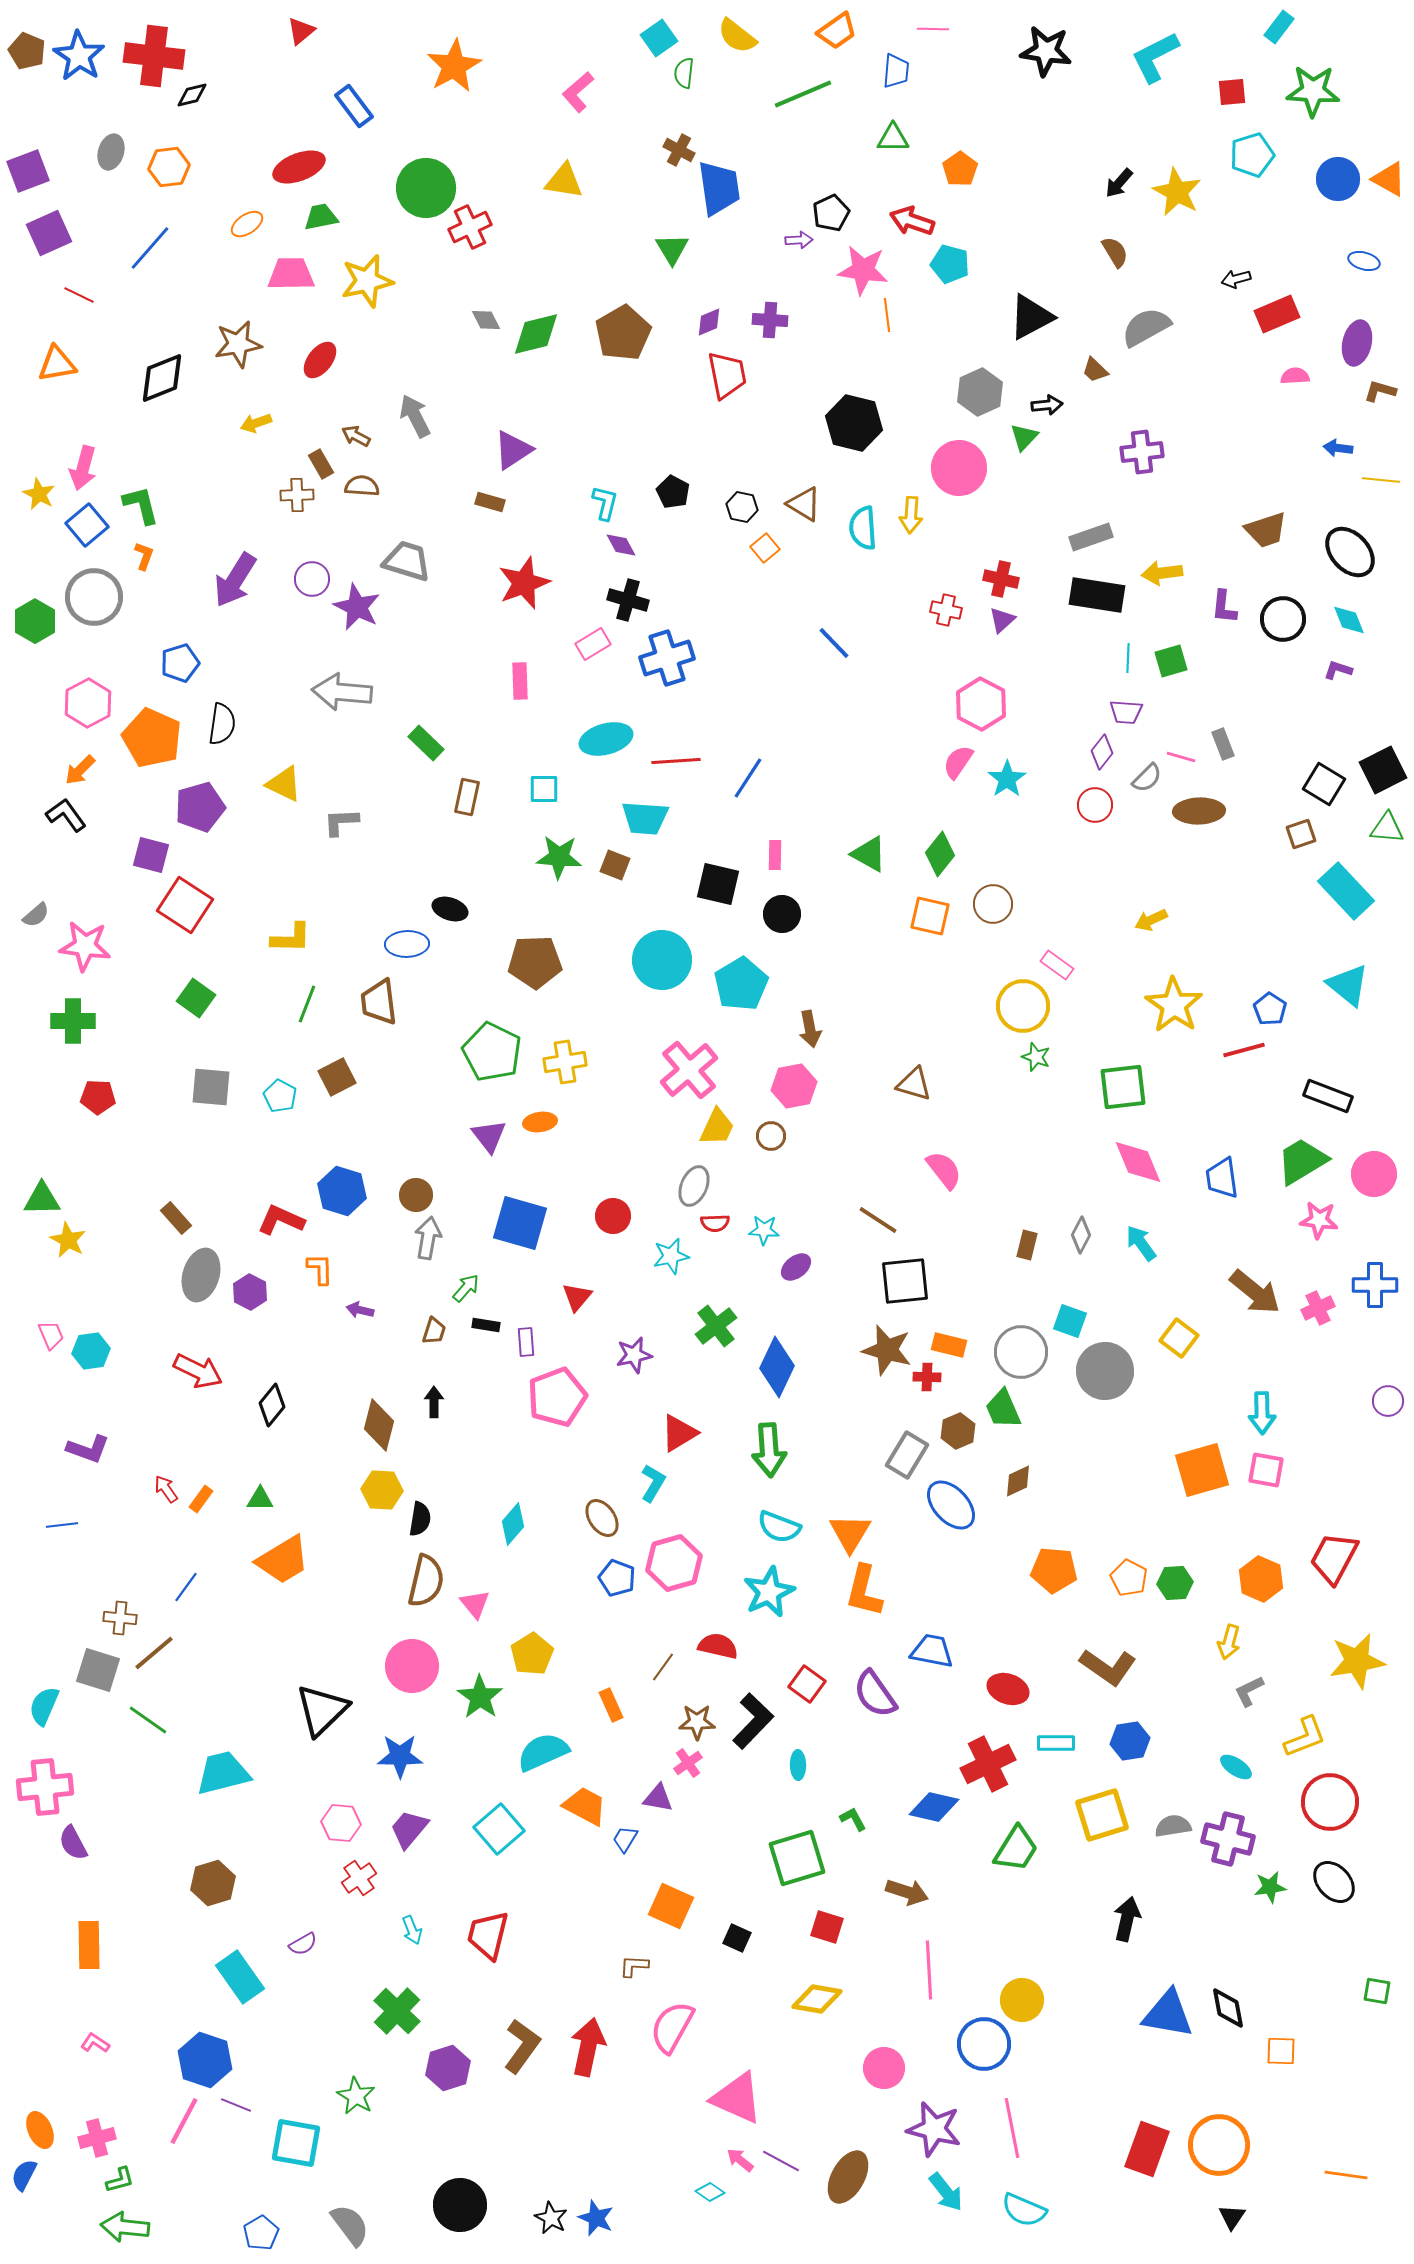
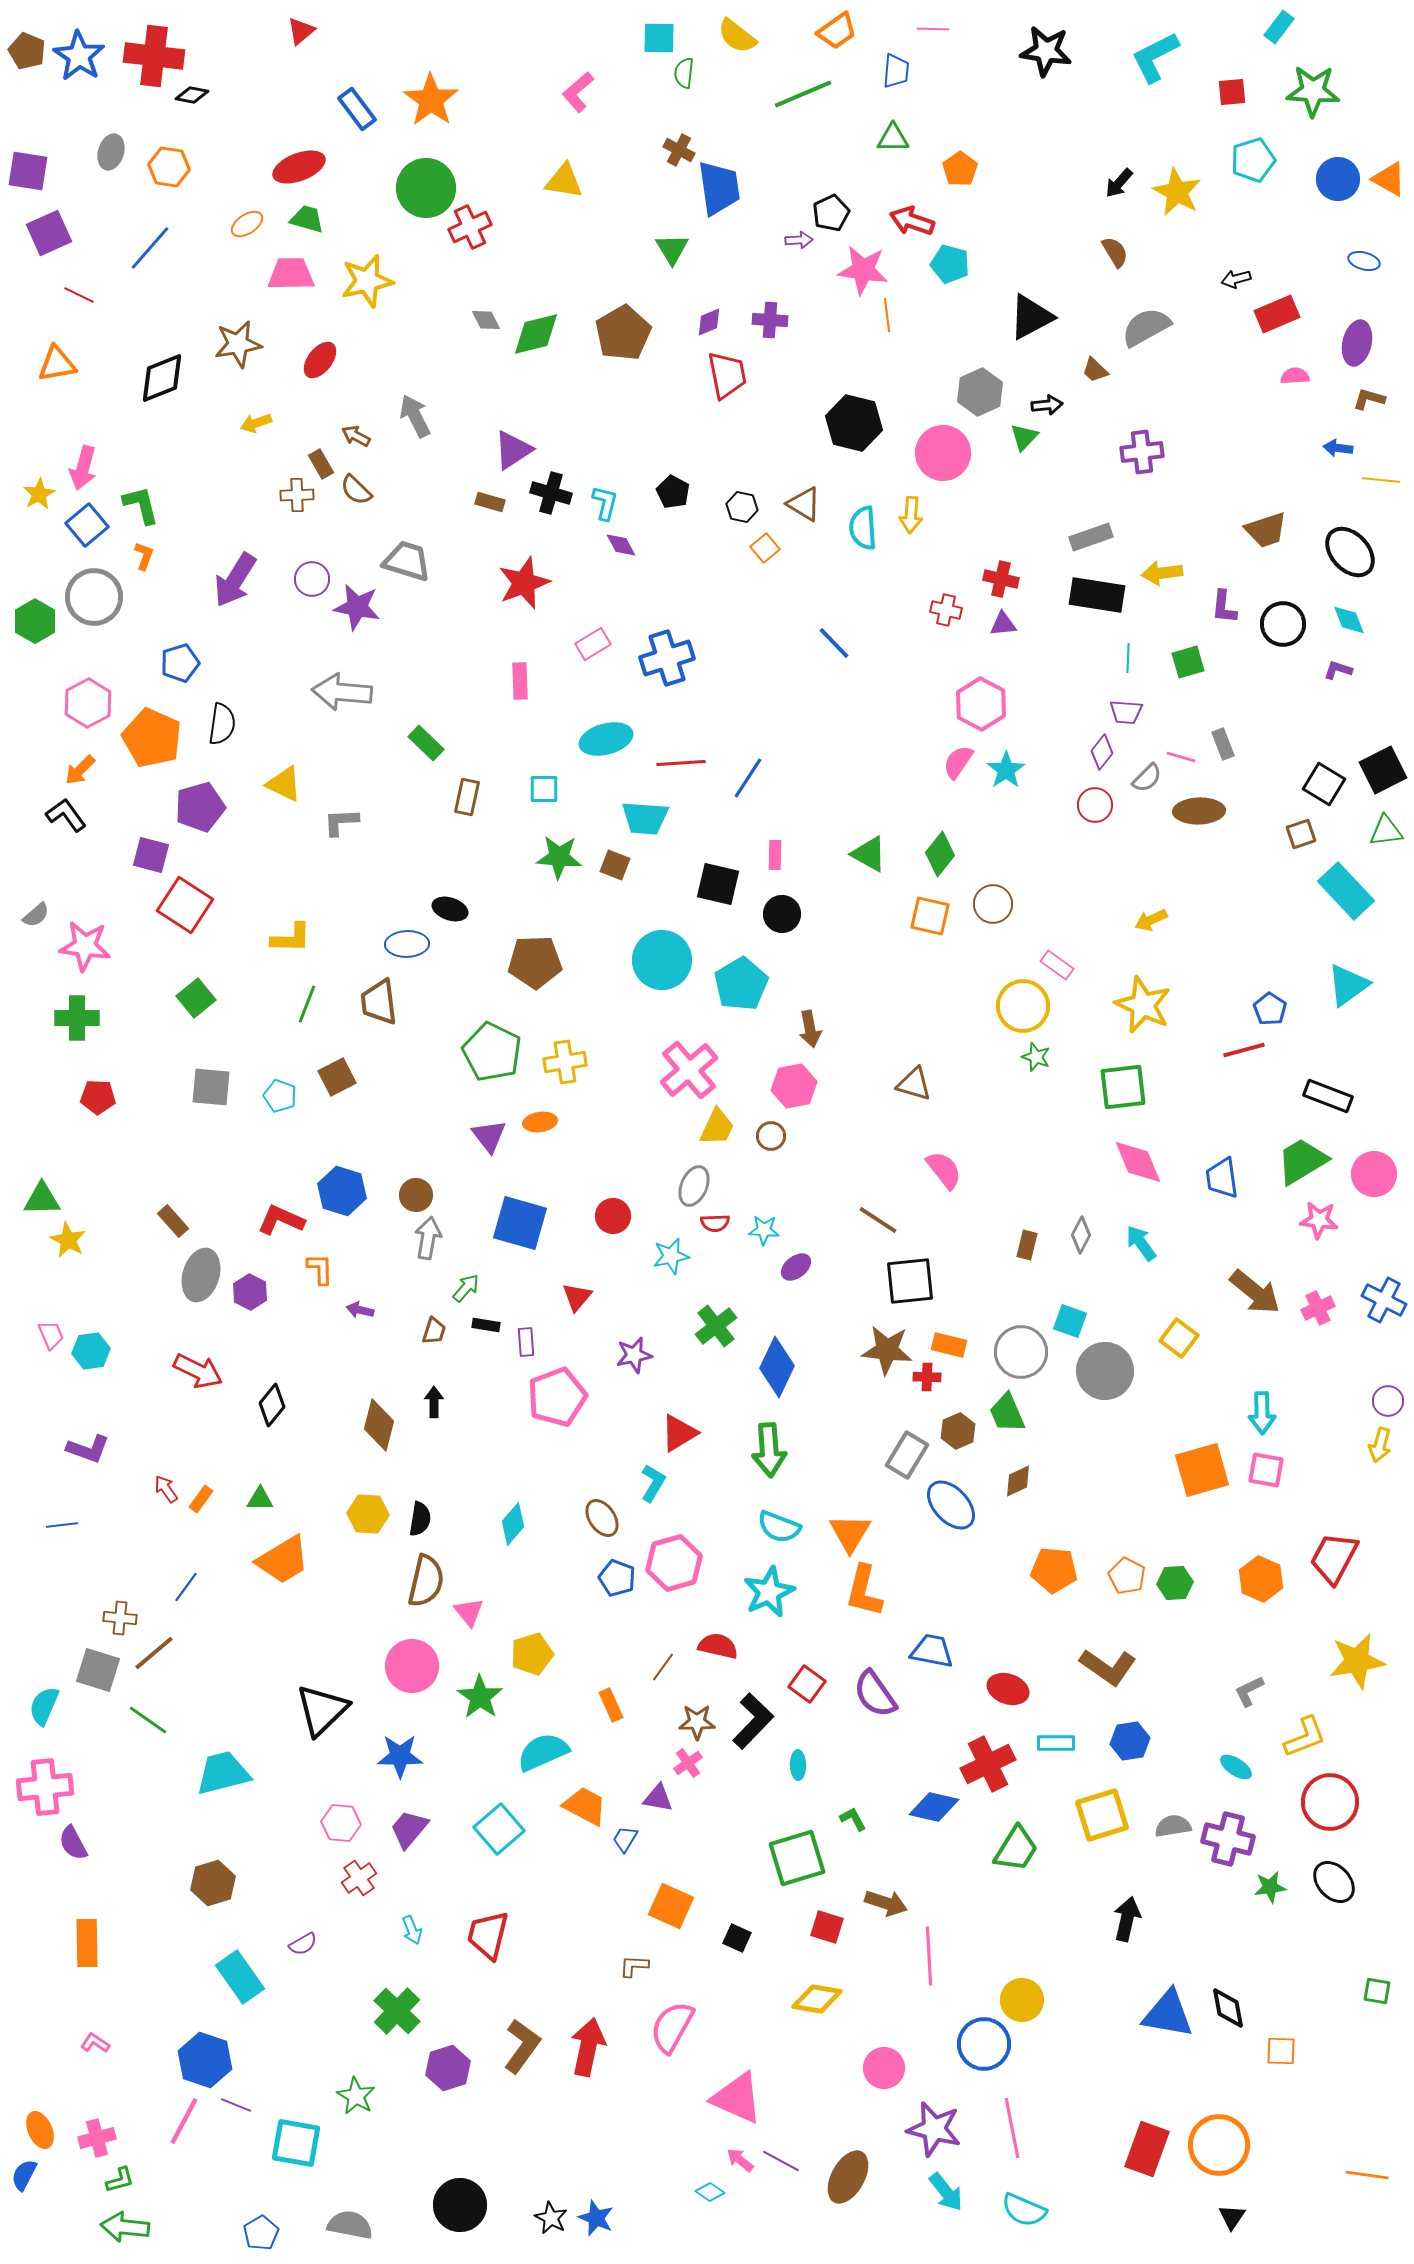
cyan square at (659, 38): rotated 36 degrees clockwise
orange star at (454, 66): moved 23 px left, 34 px down; rotated 8 degrees counterclockwise
black diamond at (192, 95): rotated 24 degrees clockwise
blue rectangle at (354, 106): moved 3 px right, 3 px down
cyan pentagon at (1252, 155): moved 1 px right, 5 px down
orange hexagon at (169, 167): rotated 15 degrees clockwise
purple square at (28, 171): rotated 30 degrees clockwise
green trapezoid at (321, 217): moved 14 px left, 2 px down; rotated 27 degrees clockwise
brown L-shape at (1380, 391): moved 11 px left, 8 px down
pink circle at (959, 468): moved 16 px left, 15 px up
brown semicircle at (362, 486): moved 6 px left, 4 px down; rotated 140 degrees counterclockwise
yellow star at (39, 494): rotated 16 degrees clockwise
black cross at (628, 600): moved 77 px left, 107 px up
purple star at (357, 607): rotated 15 degrees counterclockwise
black circle at (1283, 619): moved 5 px down
purple triangle at (1002, 620): moved 1 px right, 4 px down; rotated 36 degrees clockwise
green square at (1171, 661): moved 17 px right, 1 px down
red line at (676, 761): moved 5 px right, 2 px down
cyan star at (1007, 779): moved 1 px left, 9 px up
green triangle at (1387, 828): moved 1 px left, 3 px down; rotated 12 degrees counterclockwise
cyan triangle at (1348, 985): rotated 45 degrees clockwise
green square at (196, 998): rotated 15 degrees clockwise
yellow star at (1174, 1005): moved 31 px left; rotated 10 degrees counterclockwise
green cross at (73, 1021): moved 4 px right, 3 px up
cyan pentagon at (280, 1096): rotated 8 degrees counterclockwise
brown rectangle at (176, 1218): moved 3 px left, 3 px down
black square at (905, 1281): moved 5 px right
blue cross at (1375, 1285): moved 9 px right, 15 px down; rotated 27 degrees clockwise
brown star at (887, 1350): rotated 9 degrees counterclockwise
green trapezoid at (1003, 1409): moved 4 px right, 4 px down
yellow hexagon at (382, 1490): moved 14 px left, 24 px down
orange pentagon at (1129, 1578): moved 2 px left, 2 px up
pink triangle at (475, 1604): moved 6 px left, 8 px down
yellow arrow at (1229, 1642): moved 151 px right, 197 px up
yellow pentagon at (532, 1654): rotated 15 degrees clockwise
brown arrow at (907, 1892): moved 21 px left, 11 px down
orange rectangle at (89, 1945): moved 2 px left, 2 px up
pink line at (929, 1970): moved 14 px up
orange line at (1346, 2175): moved 21 px right
gray semicircle at (350, 2225): rotated 42 degrees counterclockwise
